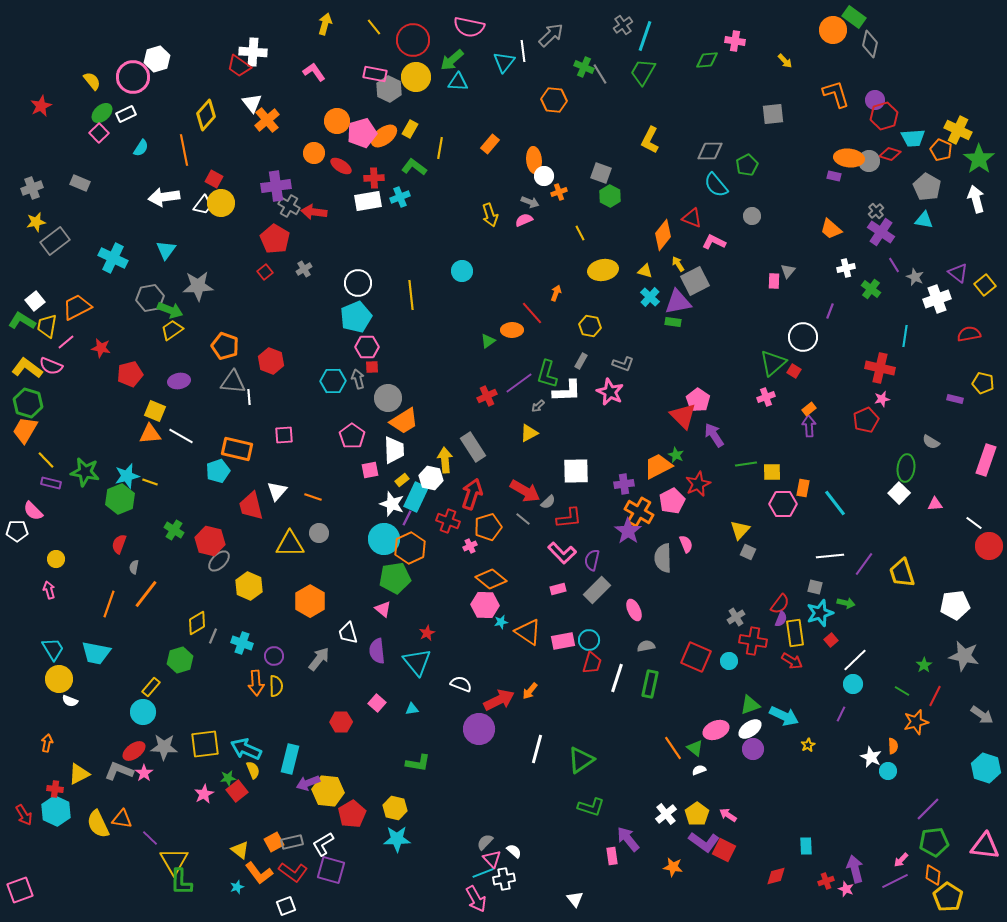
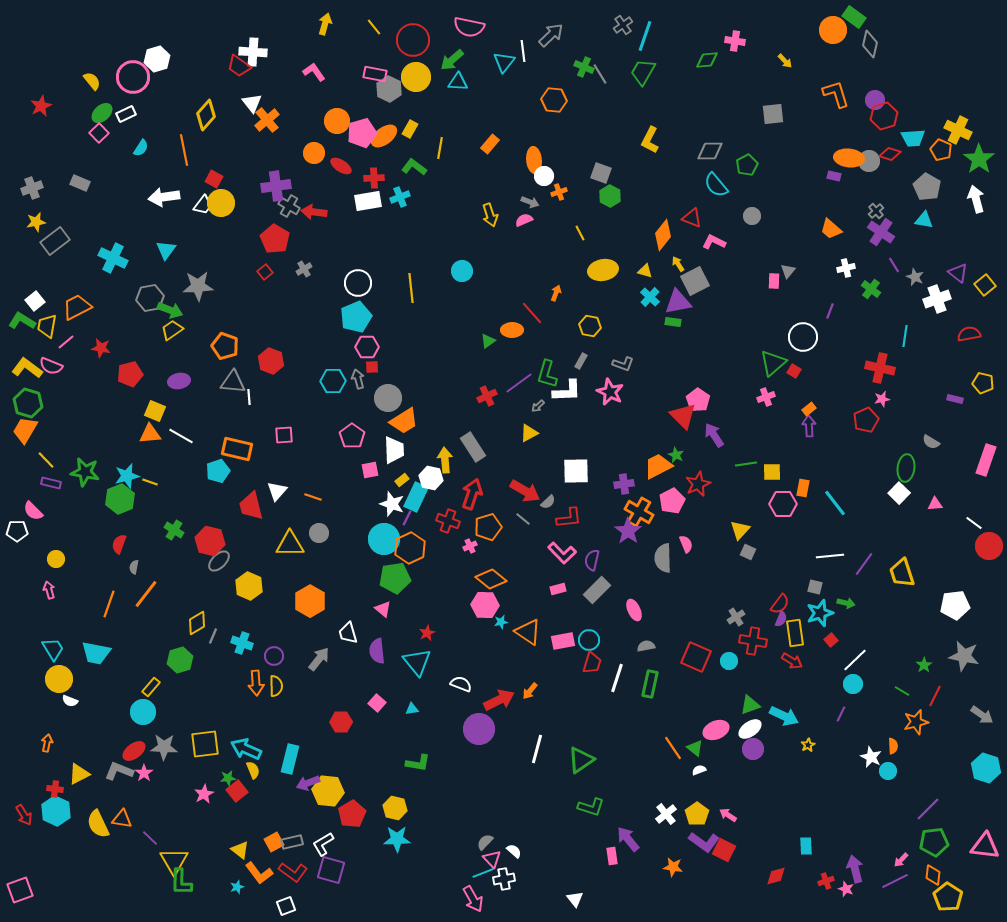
yellow line at (411, 295): moved 7 px up
pink arrow at (476, 899): moved 3 px left
